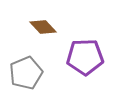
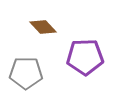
gray pentagon: rotated 24 degrees clockwise
